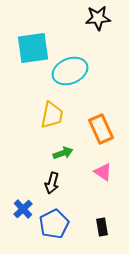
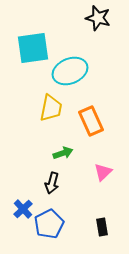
black star: rotated 20 degrees clockwise
yellow trapezoid: moved 1 px left, 7 px up
orange rectangle: moved 10 px left, 8 px up
pink triangle: rotated 42 degrees clockwise
blue pentagon: moved 5 px left
